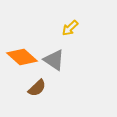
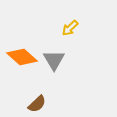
gray triangle: rotated 25 degrees clockwise
brown semicircle: moved 16 px down
